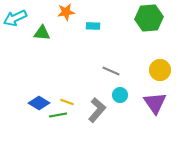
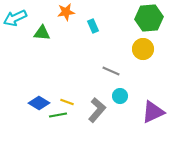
cyan rectangle: rotated 64 degrees clockwise
yellow circle: moved 17 px left, 21 px up
cyan circle: moved 1 px down
purple triangle: moved 2 px left, 9 px down; rotated 40 degrees clockwise
